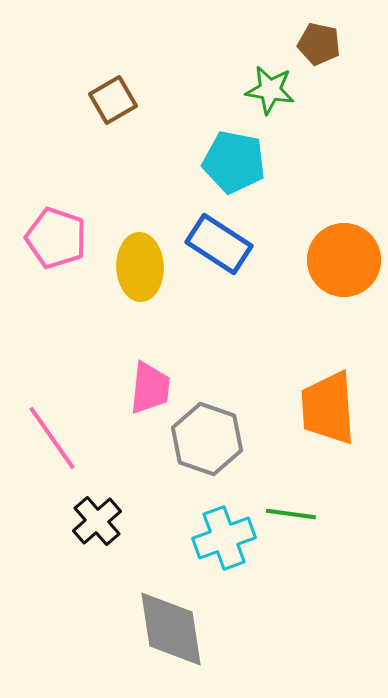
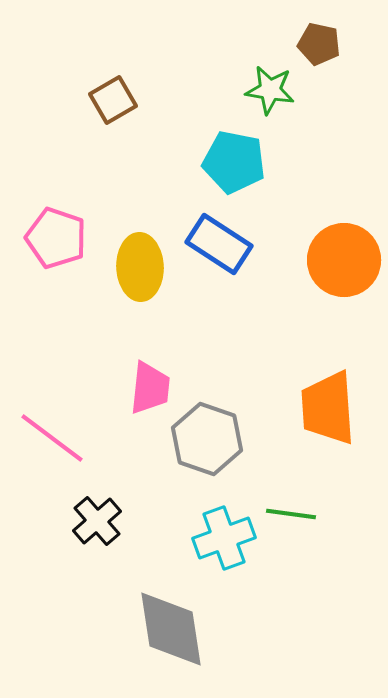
pink line: rotated 18 degrees counterclockwise
